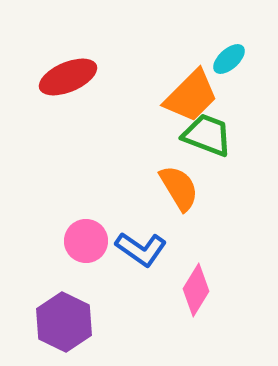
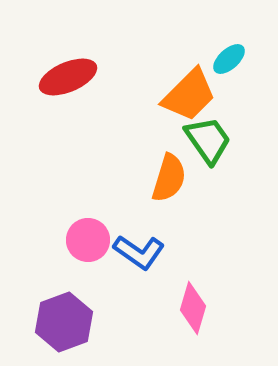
orange trapezoid: moved 2 px left, 1 px up
green trapezoid: moved 1 px right, 5 px down; rotated 34 degrees clockwise
orange semicircle: moved 10 px left, 10 px up; rotated 48 degrees clockwise
pink circle: moved 2 px right, 1 px up
blue L-shape: moved 2 px left, 3 px down
pink diamond: moved 3 px left, 18 px down; rotated 15 degrees counterclockwise
purple hexagon: rotated 14 degrees clockwise
